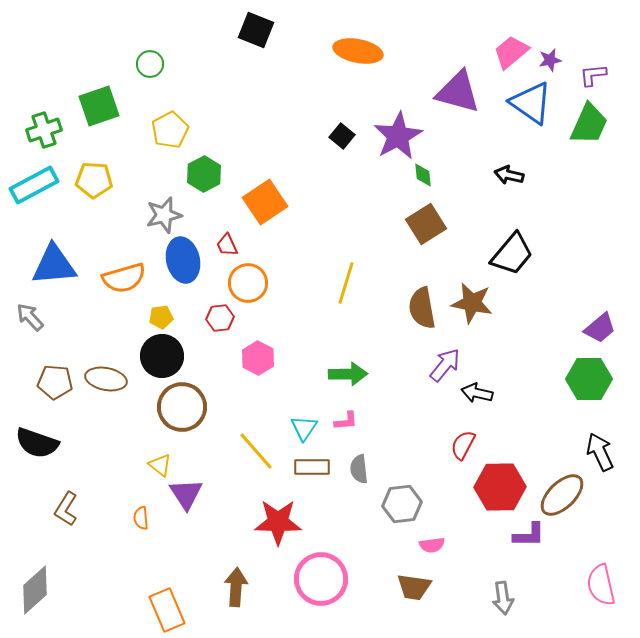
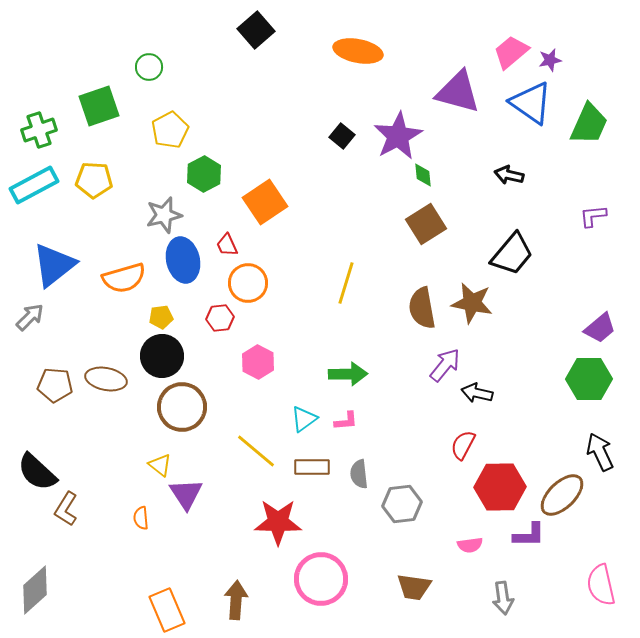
black square at (256, 30): rotated 27 degrees clockwise
green circle at (150, 64): moved 1 px left, 3 px down
purple L-shape at (593, 75): moved 141 px down
green cross at (44, 130): moved 5 px left
blue triangle at (54, 265): rotated 33 degrees counterclockwise
gray arrow at (30, 317): rotated 88 degrees clockwise
pink hexagon at (258, 358): moved 4 px down
brown pentagon at (55, 382): moved 3 px down
cyan triangle at (304, 428): moved 9 px up; rotated 20 degrees clockwise
black semicircle at (37, 443): moved 29 px down; rotated 24 degrees clockwise
yellow line at (256, 451): rotated 9 degrees counterclockwise
gray semicircle at (359, 469): moved 5 px down
pink semicircle at (432, 545): moved 38 px right
brown arrow at (236, 587): moved 13 px down
